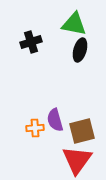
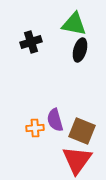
brown square: rotated 36 degrees clockwise
